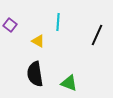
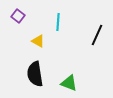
purple square: moved 8 px right, 9 px up
